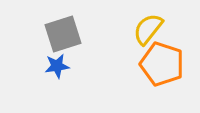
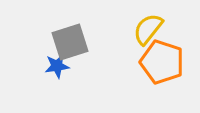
gray square: moved 7 px right, 8 px down
orange pentagon: moved 2 px up
